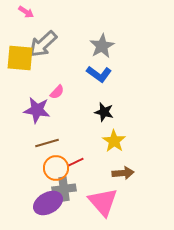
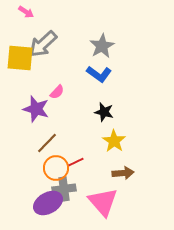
purple star: moved 1 px left, 1 px up; rotated 8 degrees clockwise
brown line: rotated 30 degrees counterclockwise
